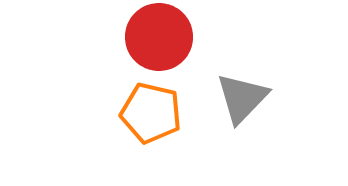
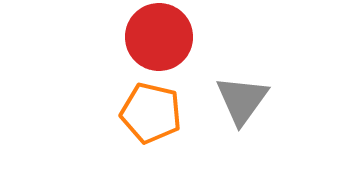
gray triangle: moved 2 px down; rotated 8 degrees counterclockwise
